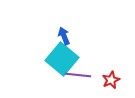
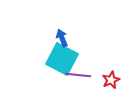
blue arrow: moved 2 px left, 2 px down
cyan square: rotated 12 degrees counterclockwise
